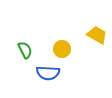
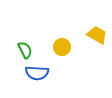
yellow circle: moved 2 px up
blue semicircle: moved 11 px left
